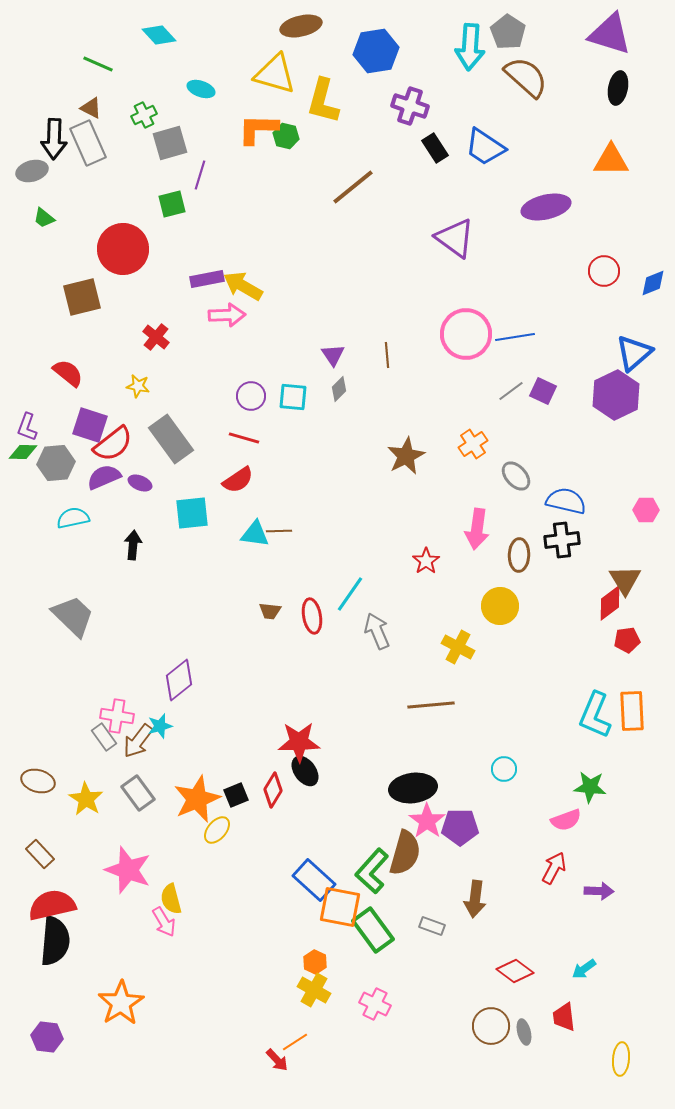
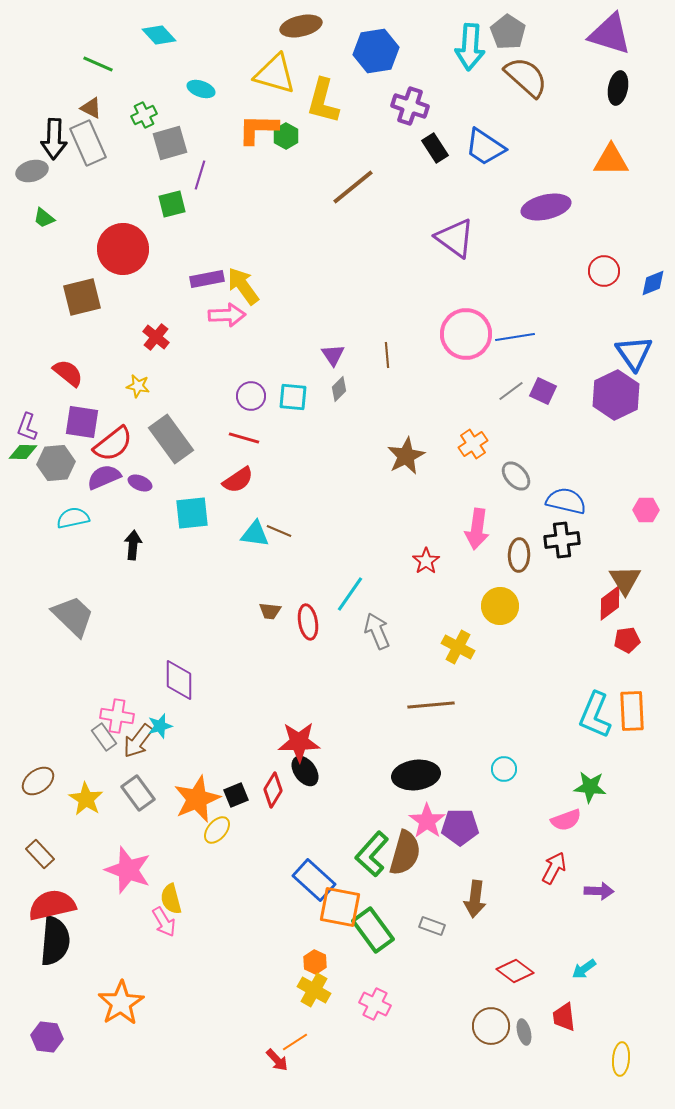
green hexagon at (286, 136): rotated 15 degrees clockwise
yellow arrow at (243, 286): rotated 24 degrees clockwise
blue triangle at (634, 353): rotated 24 degrees counterclockwise
purple square at (90, 425): moved 8 px left, 3 px up; rotated 9 degrees counterclockwise
brown line at (279, 531): rotated 25 degrees clockwise
red ellipse at (312, 616): moved 4 px left, 6 px down
purple diamond at (179, 680): rotated 51 degrees counterclockwise
brown ellipse at (38, 781): rotated 52 degrees counterclockwise
black ellipse at (413, 788): moved 3 px right, 13 px up
green L-shape at (372, 871): moved 17 px up
